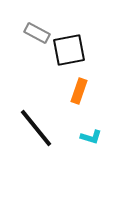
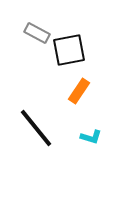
orange rectangle: rotated 15 degrees clockwise
